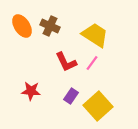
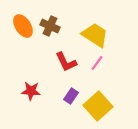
orange ellipse: moved 1 px right
pink line: moved 5 px right
